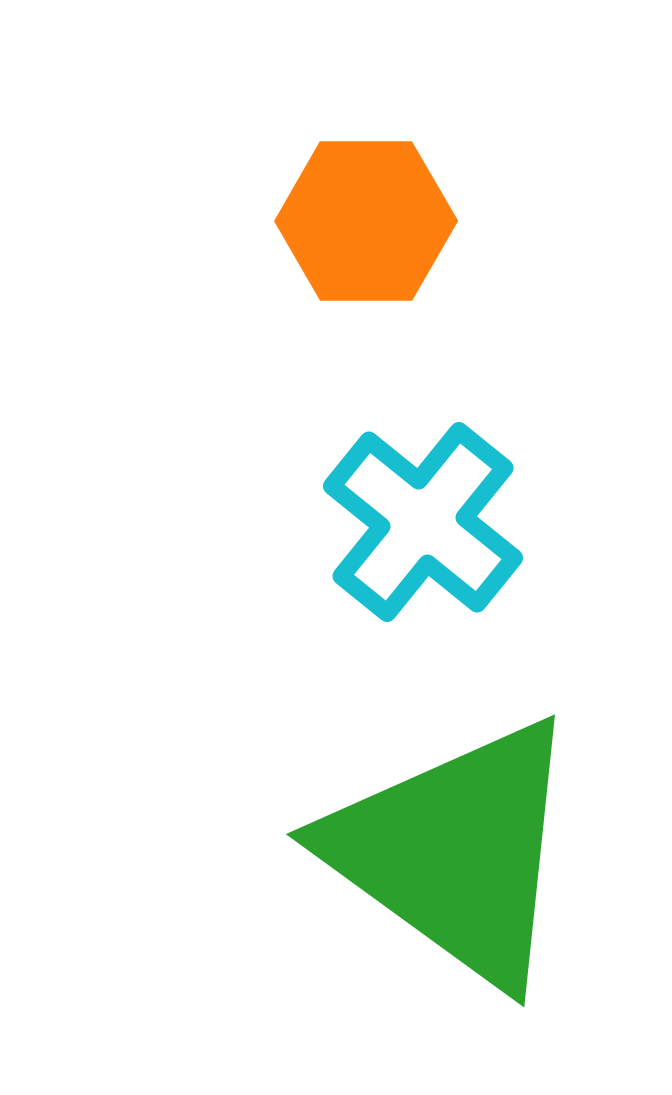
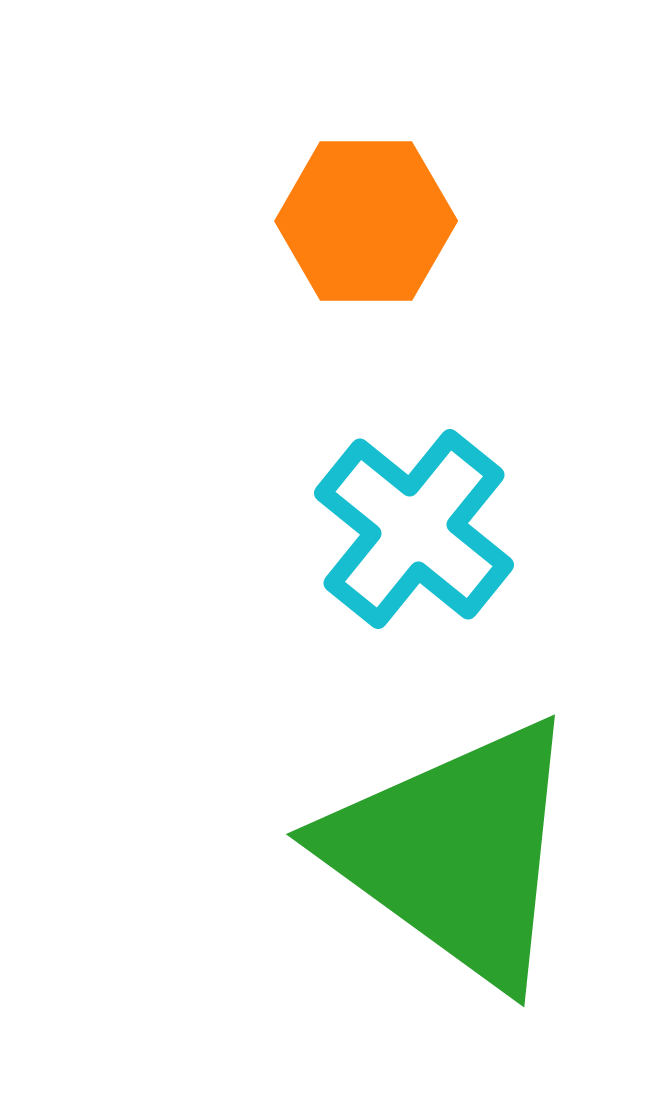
cyan cross: moved 9 px left, 7 px down
